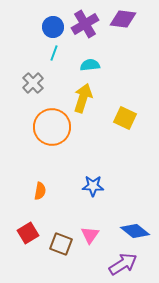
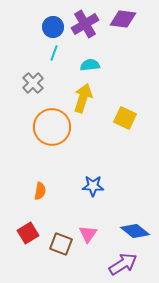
pink triangle: moved 2 px left, 1 px up
